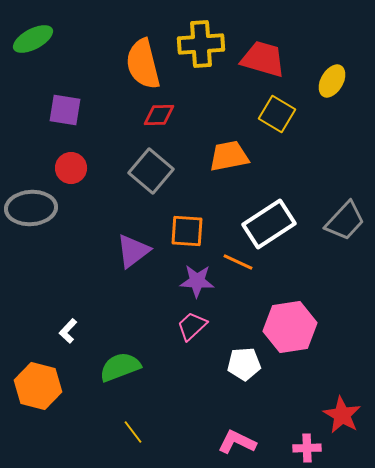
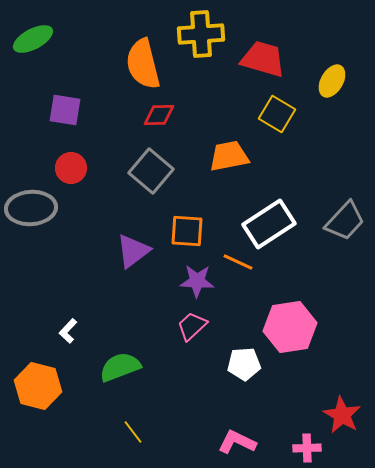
yellow cross: moved 10 px up
